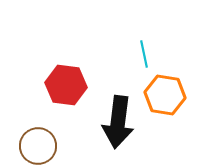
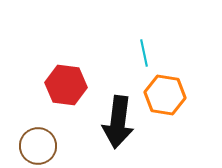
cyan line: moved 1 px up
